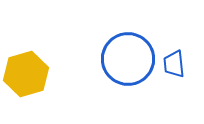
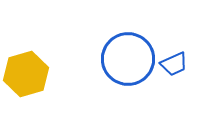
blue trapezoid: rotated 108 degrees counterclockwise
